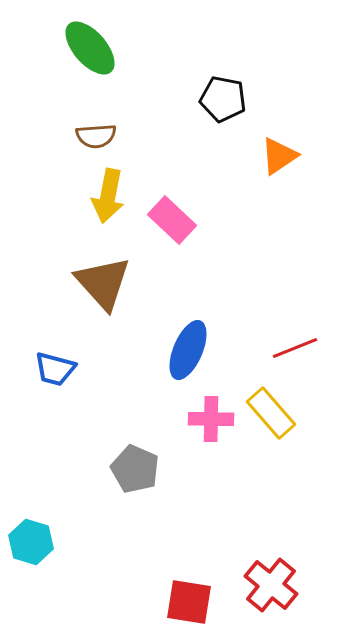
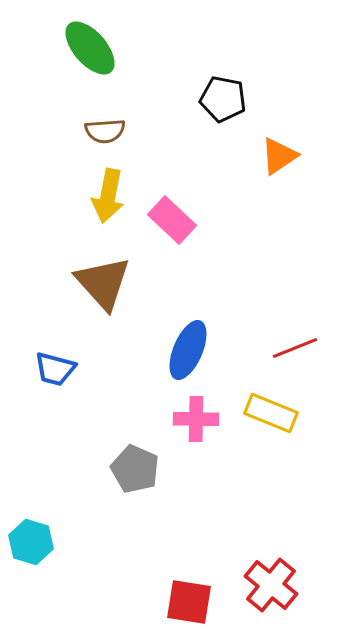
brown semicircle: moved 9 px right, 5 px up
yellow rectangle: rotated 27 degrees counterclockwise
pink cross: moved 15 px left
